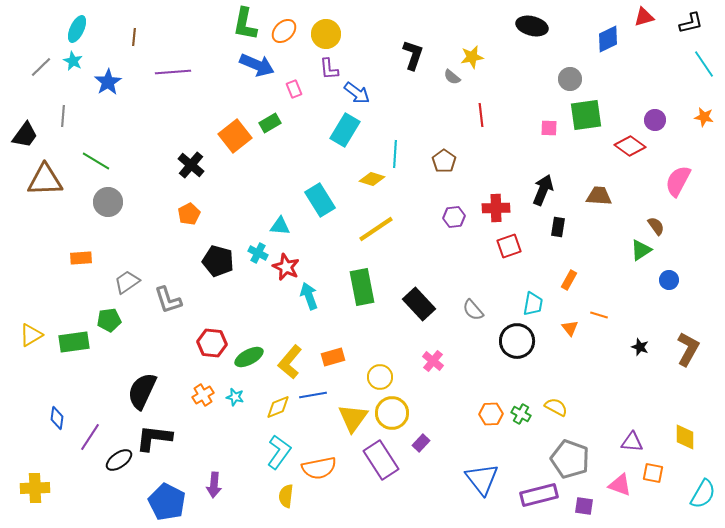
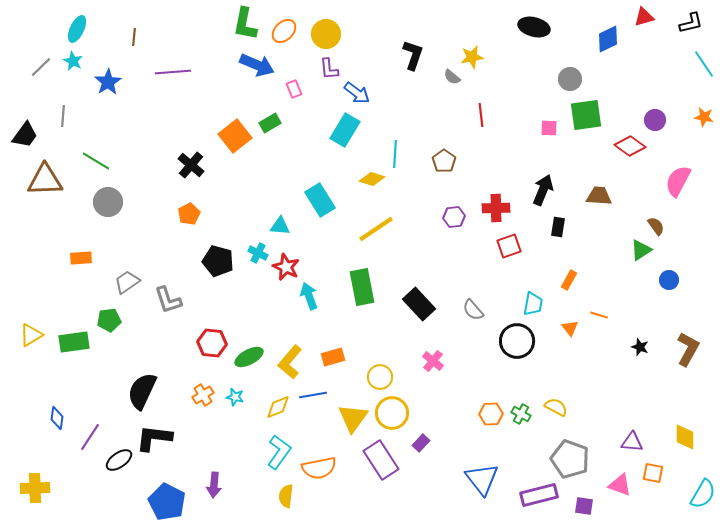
black ellipse at (532, 26): moved 2 px right, 1 px down
